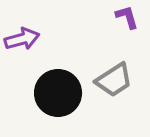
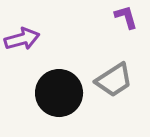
purple L-shape: moved 1 px left
black circle: moved 1 px right
